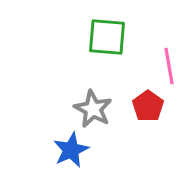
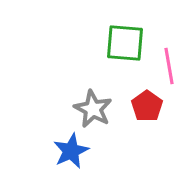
green square: moved 18 px right, 6 px down
red pentagon: moved 1 px left
blue star: moved 1 px down
